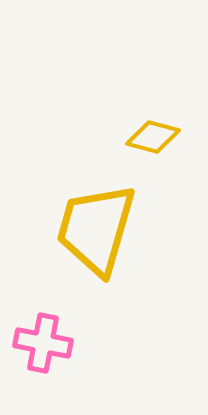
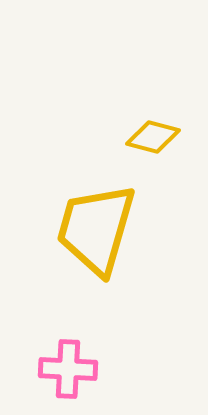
pink cross: moved 25 px right, 26 px down; rotated 8 degrees counterclockwise
